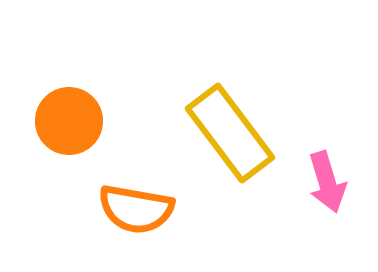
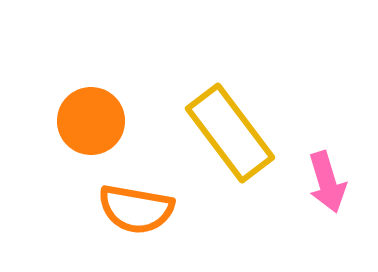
orange circle: moved 22 px right
